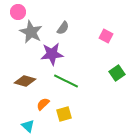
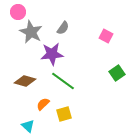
green line: moved 3 px left; rotated 10 degrees clockwise
